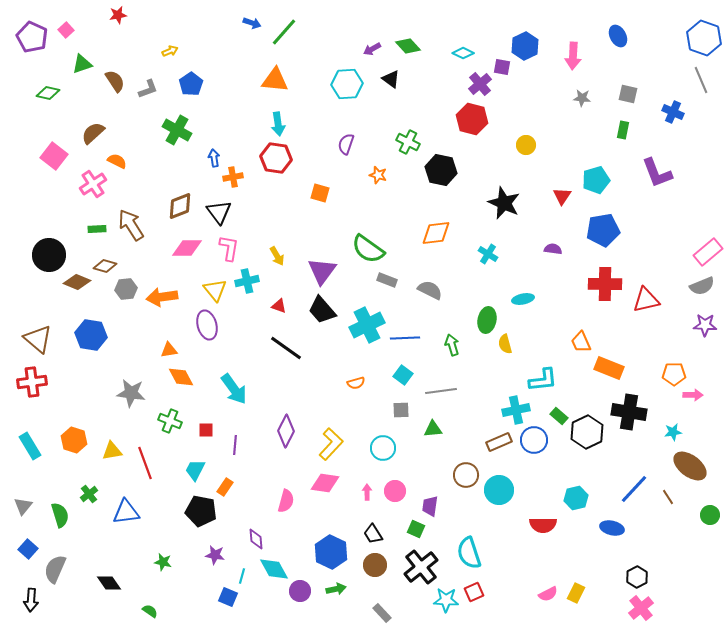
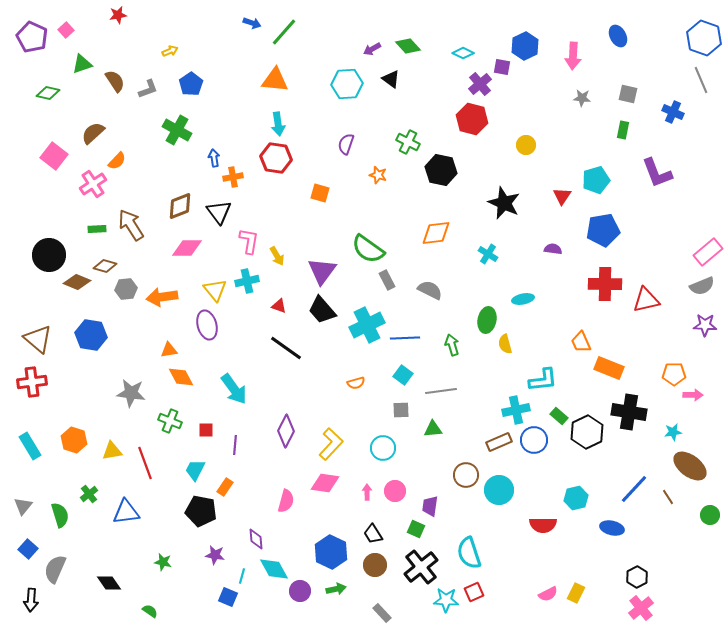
orange semicircle at (117, 161): rotated 108 degrees clockwise
pink L-shape at (229, 248): moved 20 px right, 7 px up
gray rectangle at (387, 280): rotated 42 degrees clockwise
